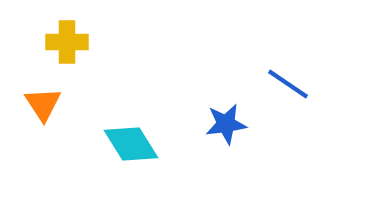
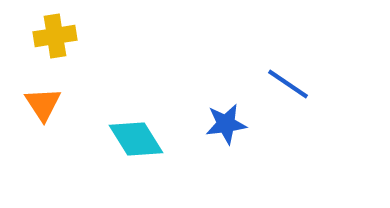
yellow cross: moved 12 px left, 6 px up; rotated 9 degrees counterclockwise
cyan diamond: moved 5 px right, 5 px up
